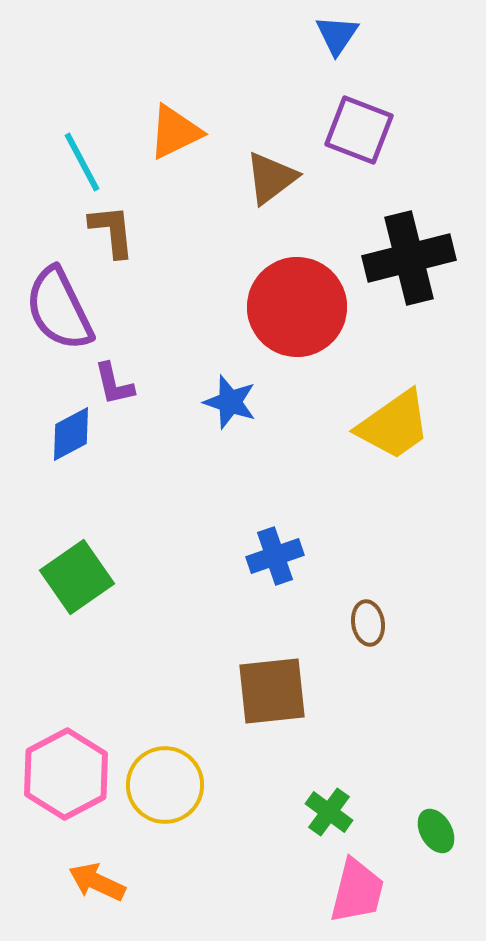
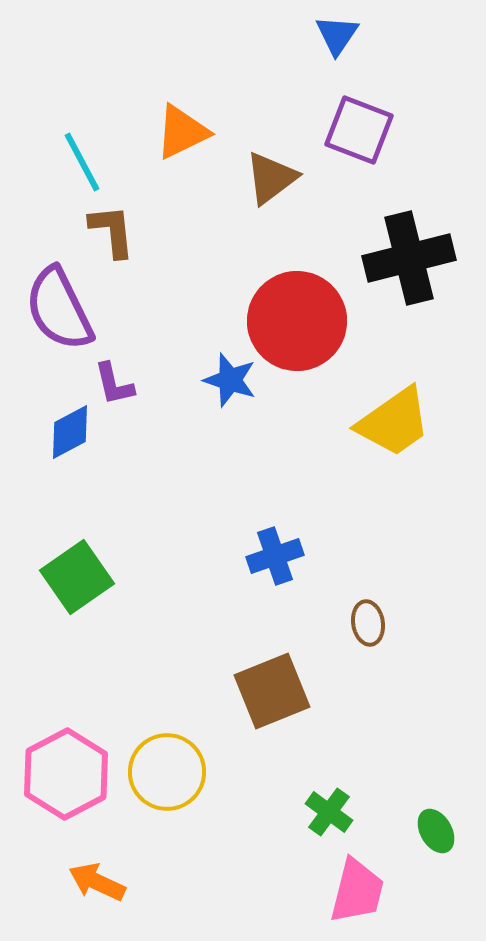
orange triangle: moved 7 px right
red circle: moved 14 px down
blue star: moved 22 px up
yellow trapezoid: moved 3 px up
blue diamond: moved 1 px left, 2 px up
brown square: rotated 16 degrees counterclockwise
yellow circle: moved 2 px right, 13 px up
